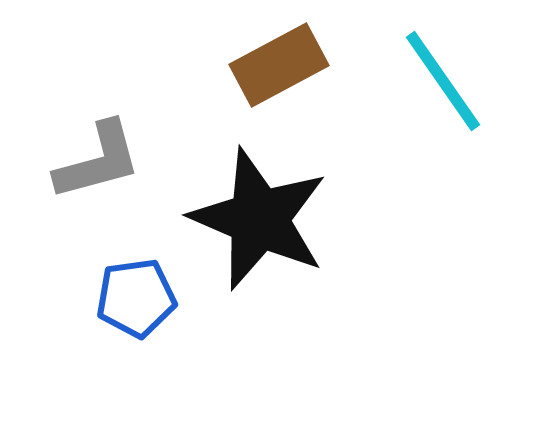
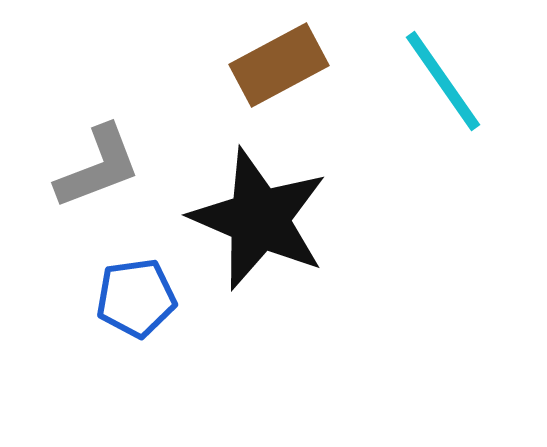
gray L-shape: moved 6 px down; rotated 6 degrees counterclockwise
